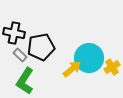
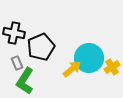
black pentagon: rotated 12 degrees counterclockwise
gray rectangle: moved 3 px left, 8 px down; rotated 24 degrees clockwise
